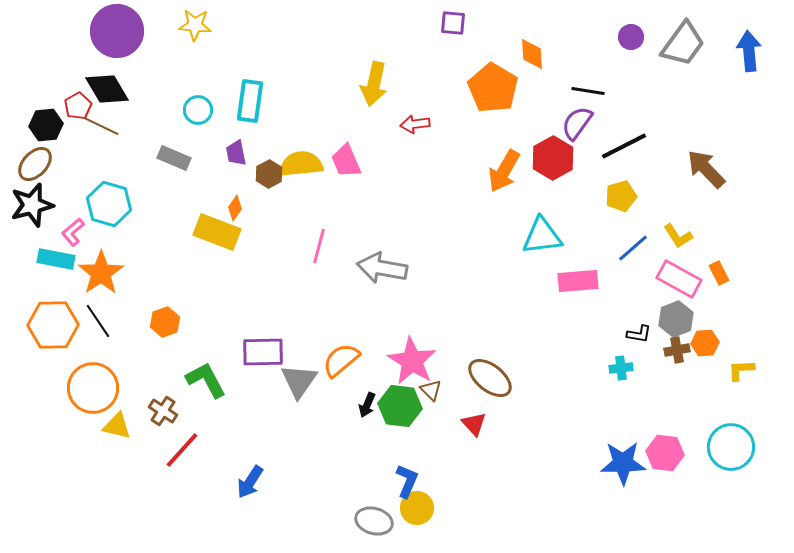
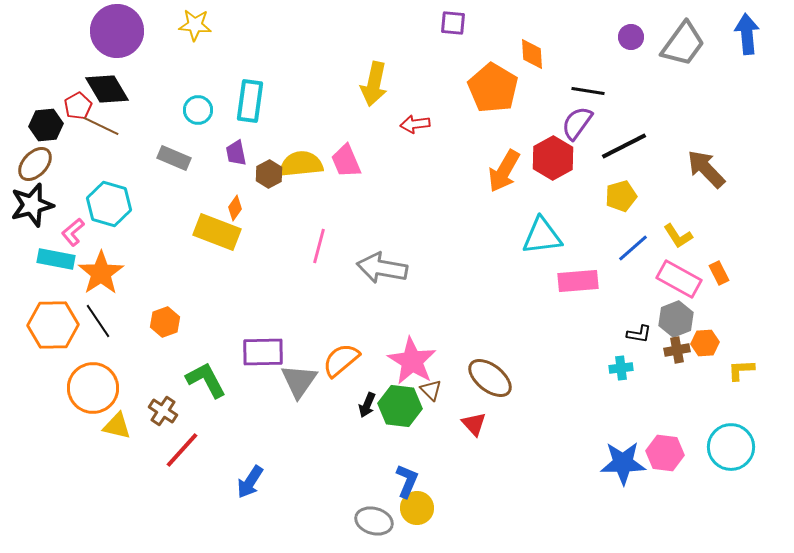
blue arrow at (749, 51): moved 2 px left, 17 px up
